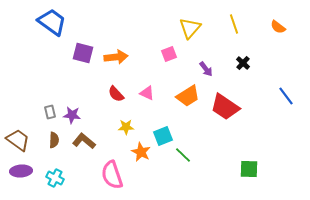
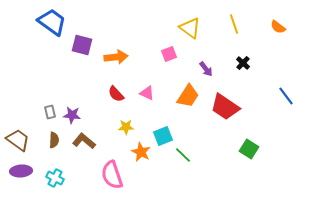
yellow triangle: rotated 35 degrees counterclockwise
purple square: moved 1 px left, 8 px up
orange trapezoid: rotated 25 degrees counterclockwise
green square: moved 20 px up; rotated 30 degrees clockwise
